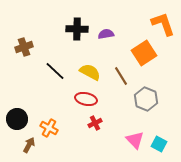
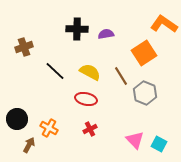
orange L-shape: moved 1 px right; rotated 36 degrees counterclockwise
gray hexagon: moved 1 px left, 6 px up
red cross: moved 5 px left, 6 px down
